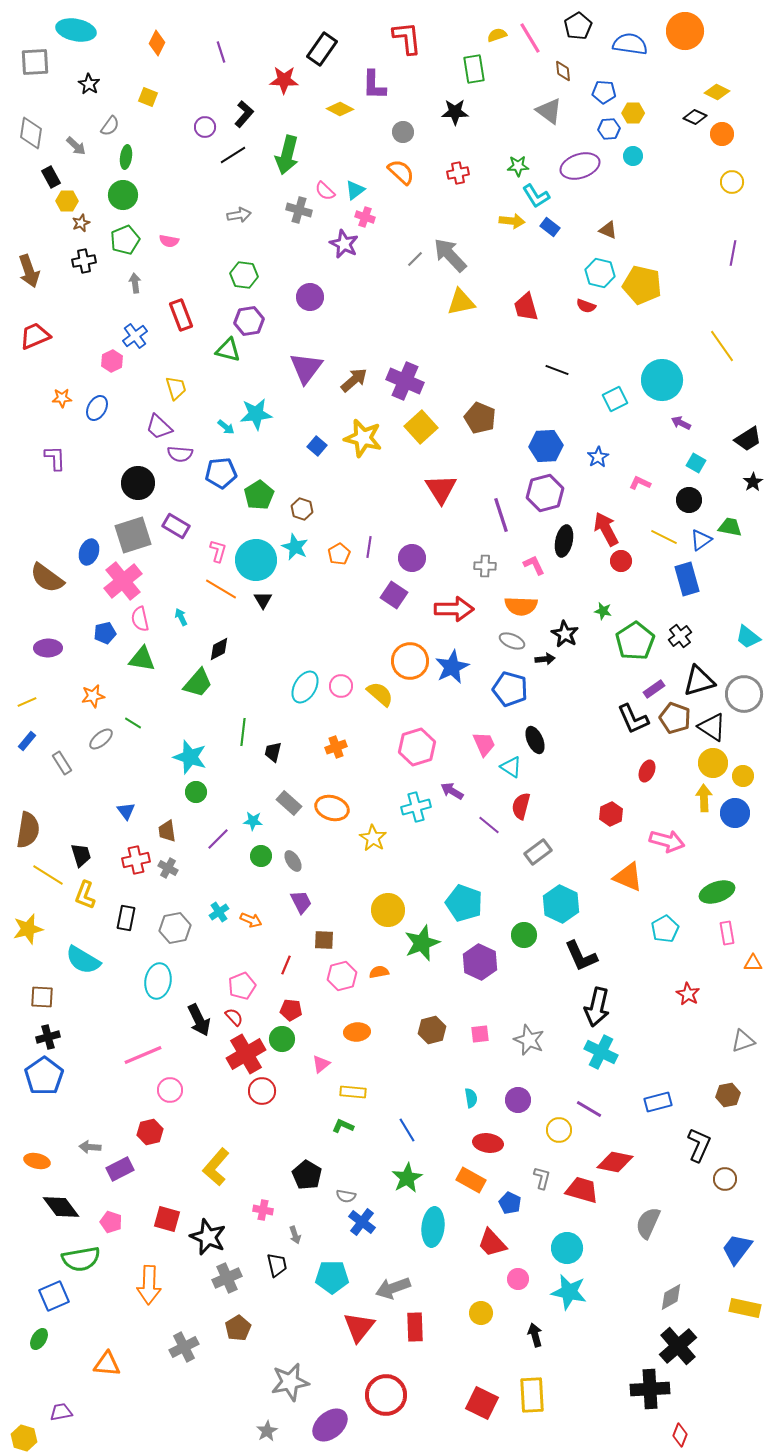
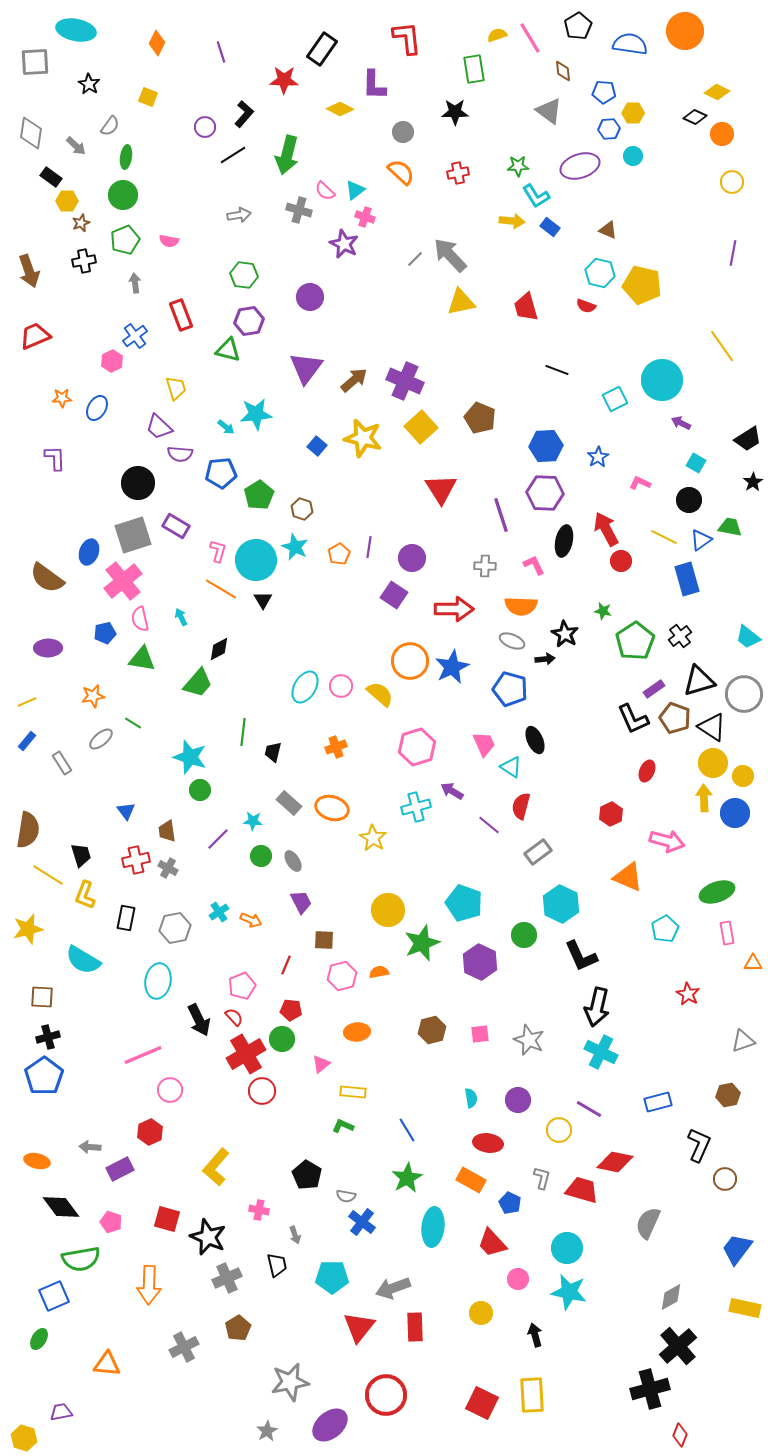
black rectangle at (51, 177): rotated 25 degrees counterclockwise
purple hexagon at (545, 493): rotated 18 degrees clockwise
green circle at (196, 792): moved 4 px right, 2 px up
red hexagon at (150, 1132): rotated 10 degrees counterclockwise
pink cross at (263, 1210): moved 4 px left
black cross at (650, 1389): rotated 12 degrees counterclockwise
